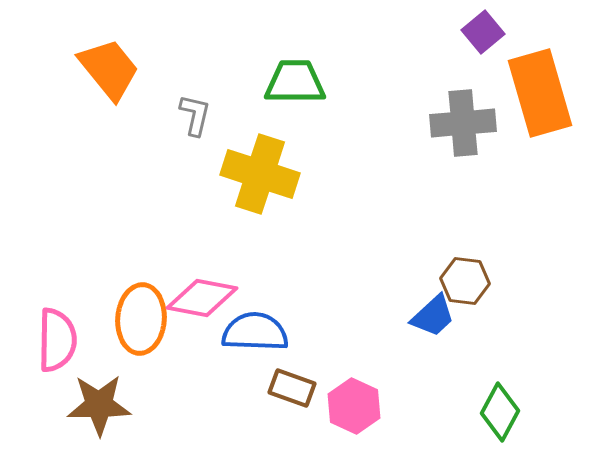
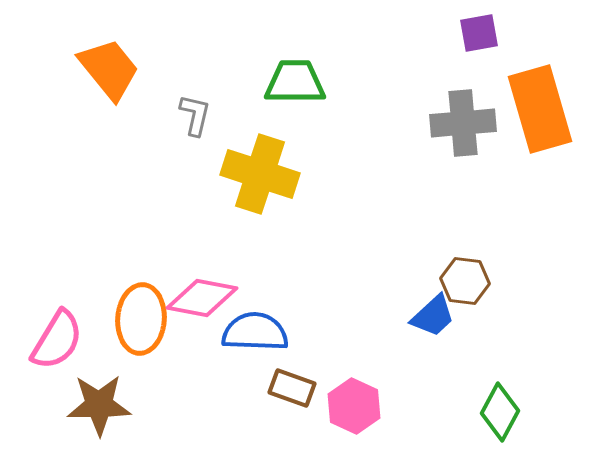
purple square: moved 4 px left, 1 px down; rotated 30 degrees clockwise
orange rectangle: moved 16 px down
pink semicircle: rotated 30 degrees clockwise
